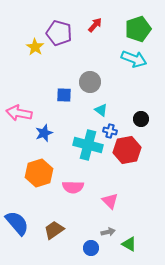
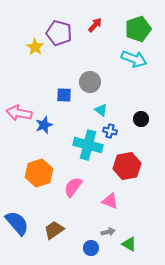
blue star: moved 8 px up
red hexagon: moved 16 px down
pink semicircle: rotated 125 degrees clockwise
pink triangle: rotated 24 degrees counterclockwise
